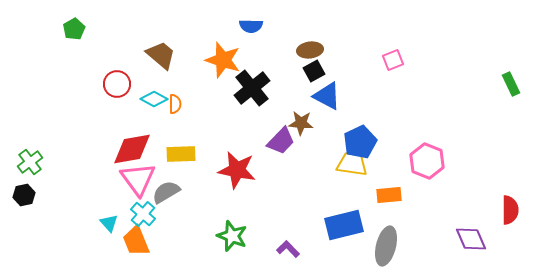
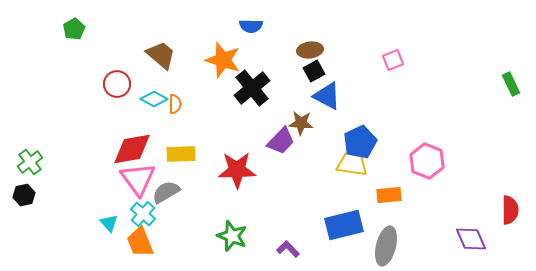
red star: rotated 12 degrees counterclockwise
orange trapezoid: moved 4 px right, 1 px down
